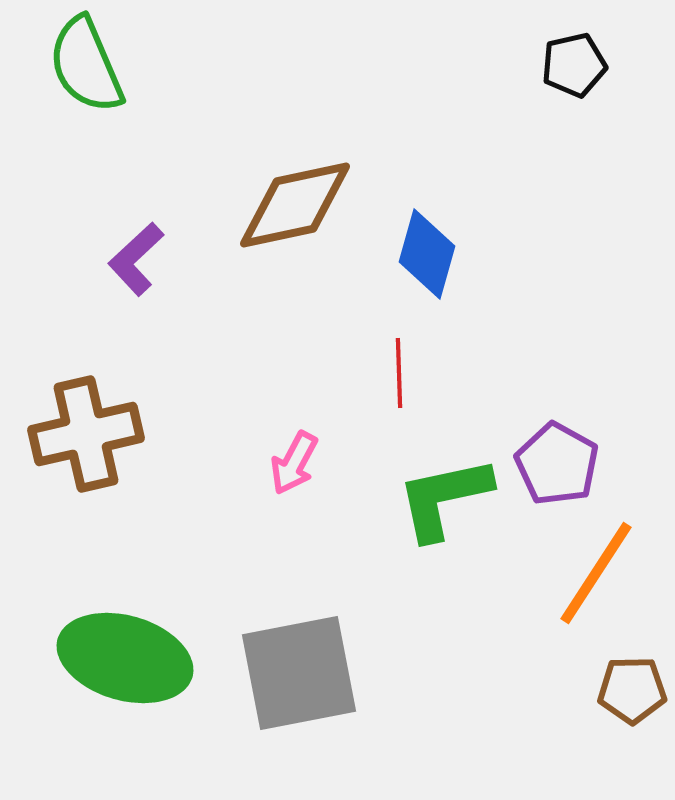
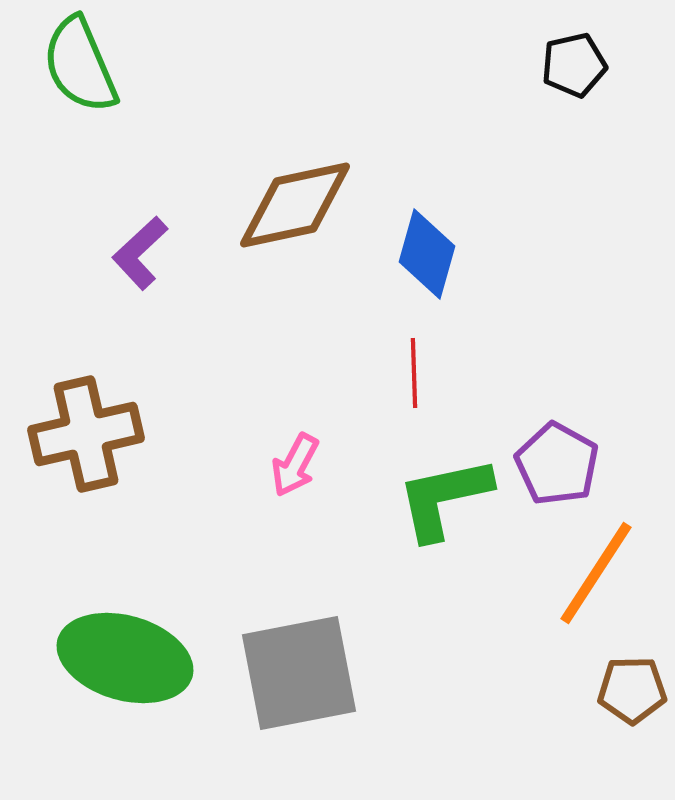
green semicircle: moved 6 px left
purple L-shape: moved 4 px right, 6 px up
red line: moved 15 px right
pink arrow: moved 1 px right, 2 px down
